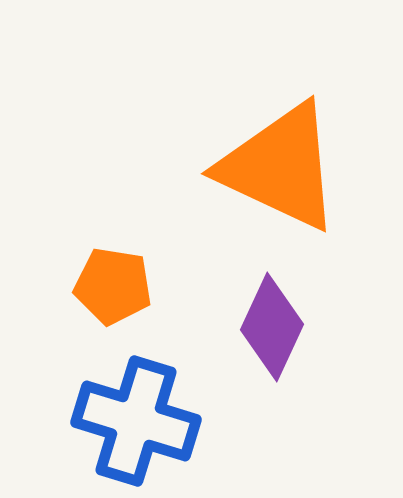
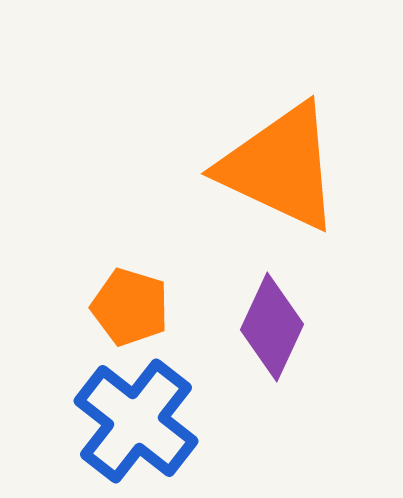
orange pentagon: moved 17 px right, 21 px down; rotated 8 degrees clockwise
blue cross: rotated 21 degrees clockwise
